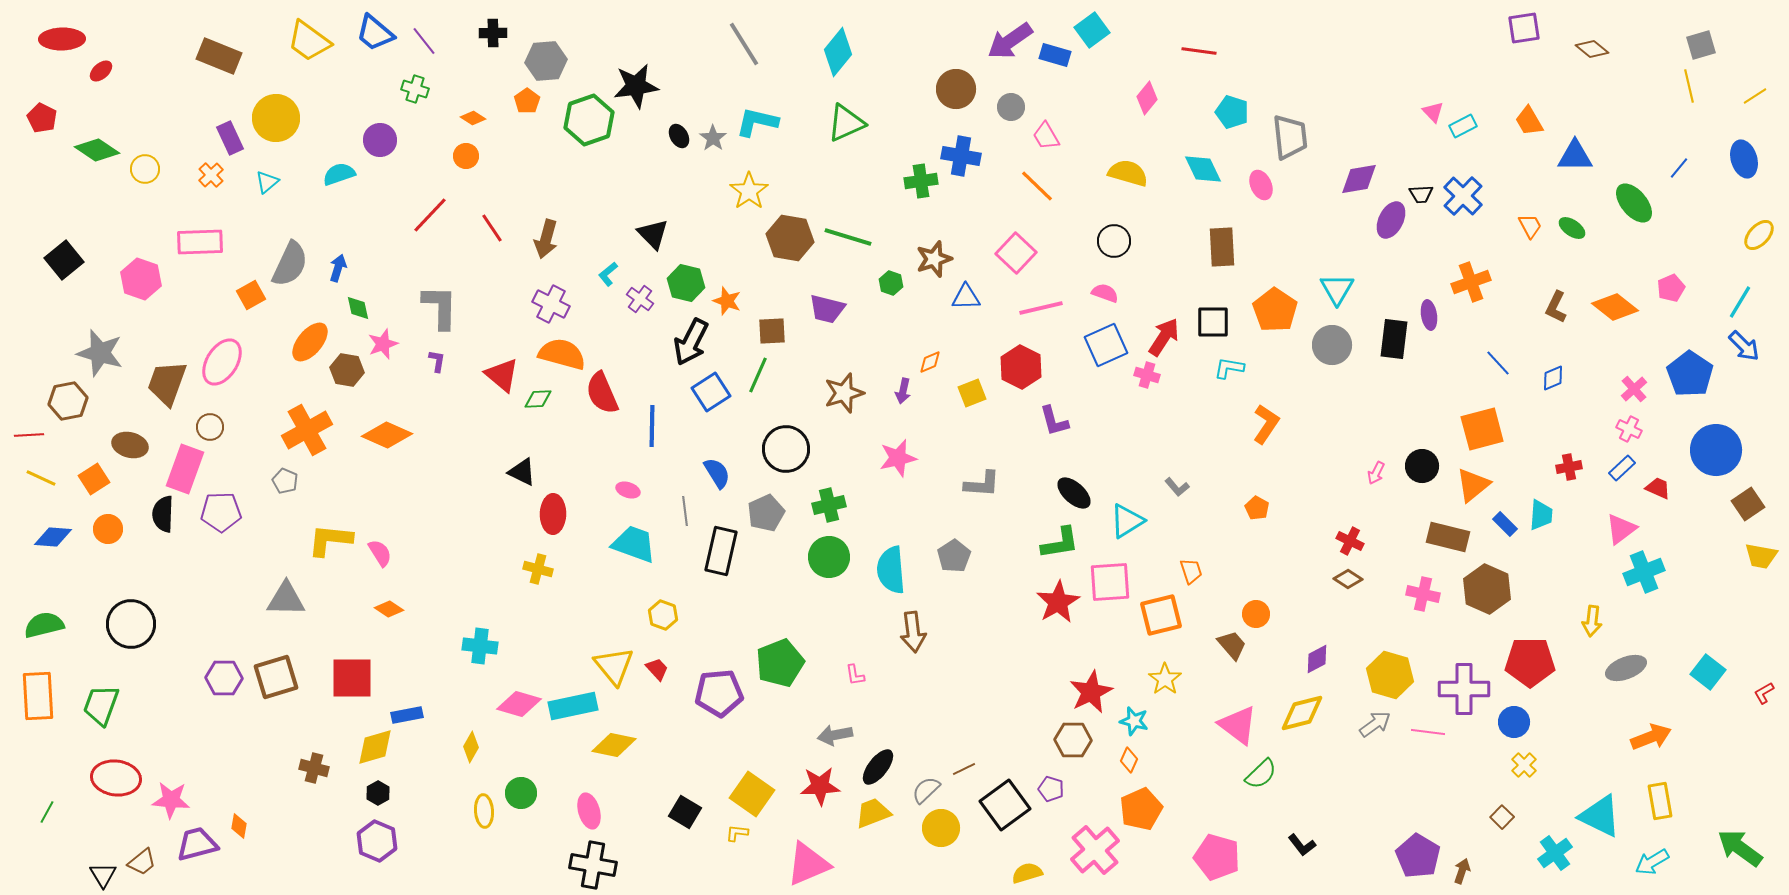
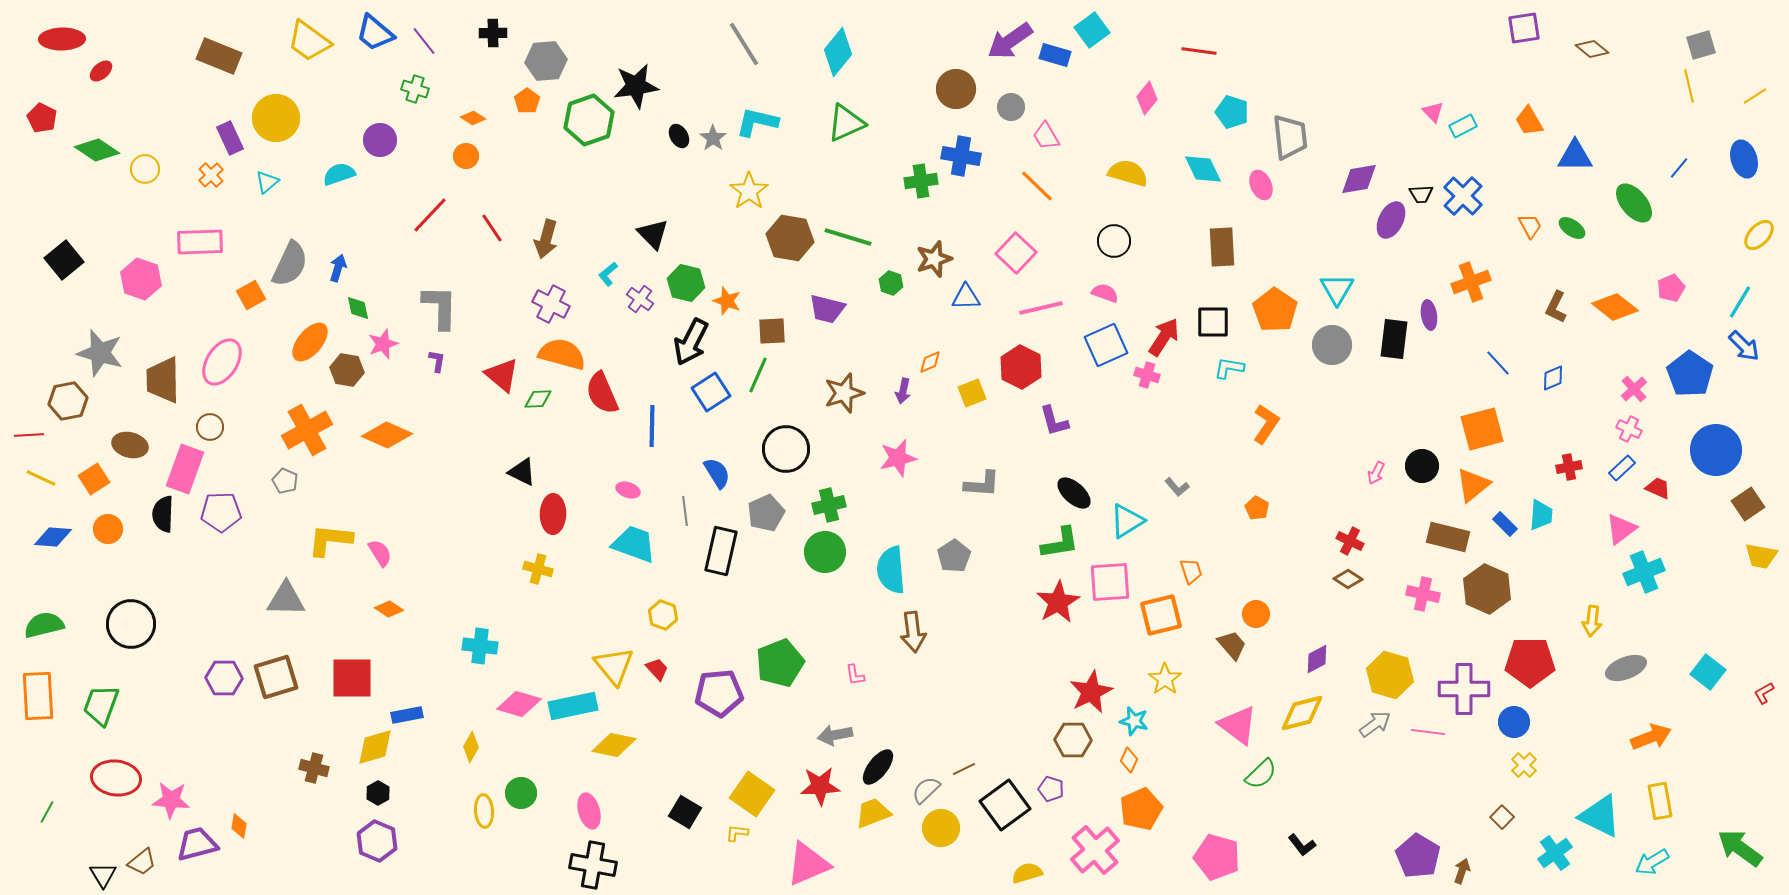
brown trapezoid at (167, 383): moved 4 px left, 3 px up; rotated 21 degrees counterclockwise
green circle at (829, 557): moved 4 px left, 5 px up
